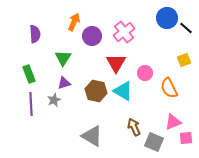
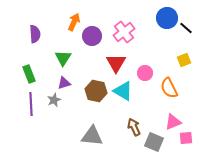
gray triangle: rotated 25 degrees counterclockwise
